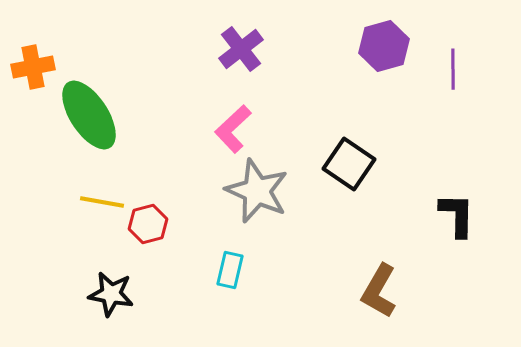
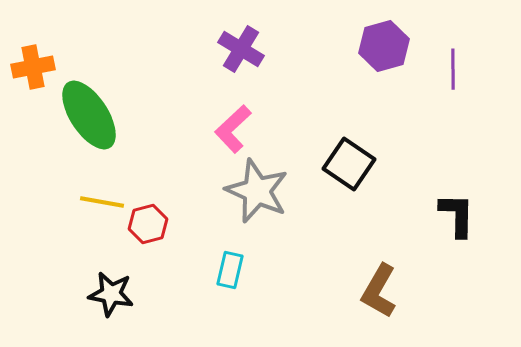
purple cross: rotated 21 degrees counterclockwise
